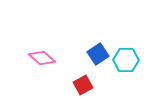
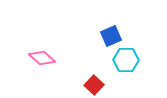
blue square: moved 13 px right, 18 px up; rotated 10 degrees clockwise
red square: moved 11 px right; rotated 18 degrees counterclockwise
